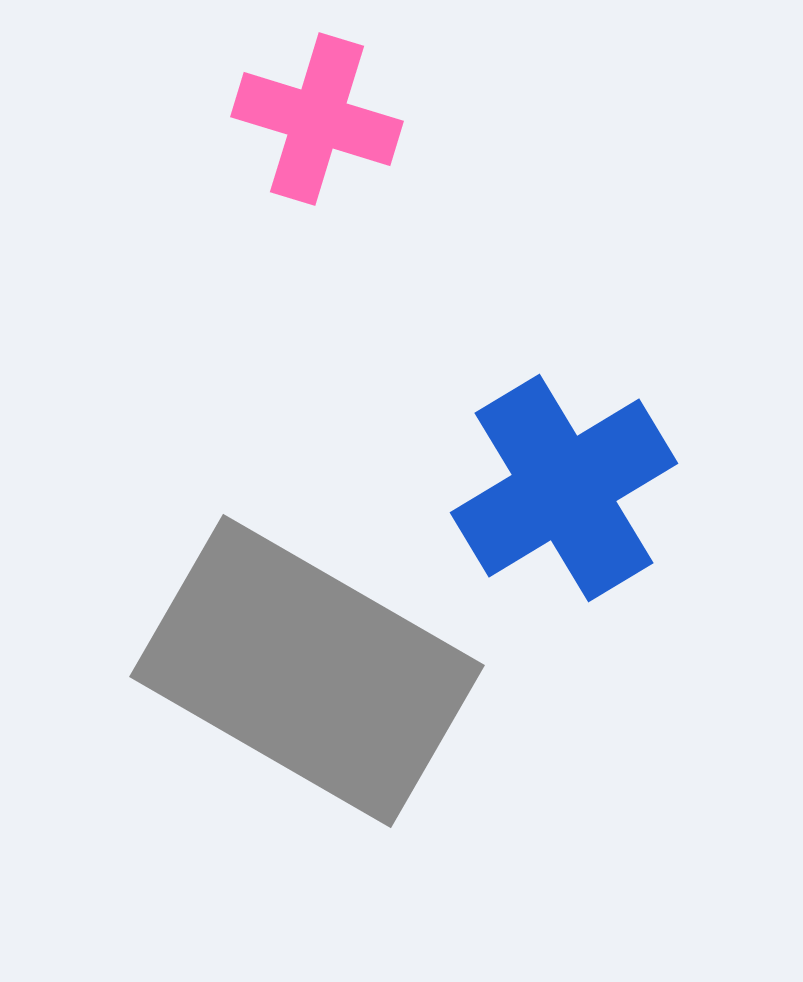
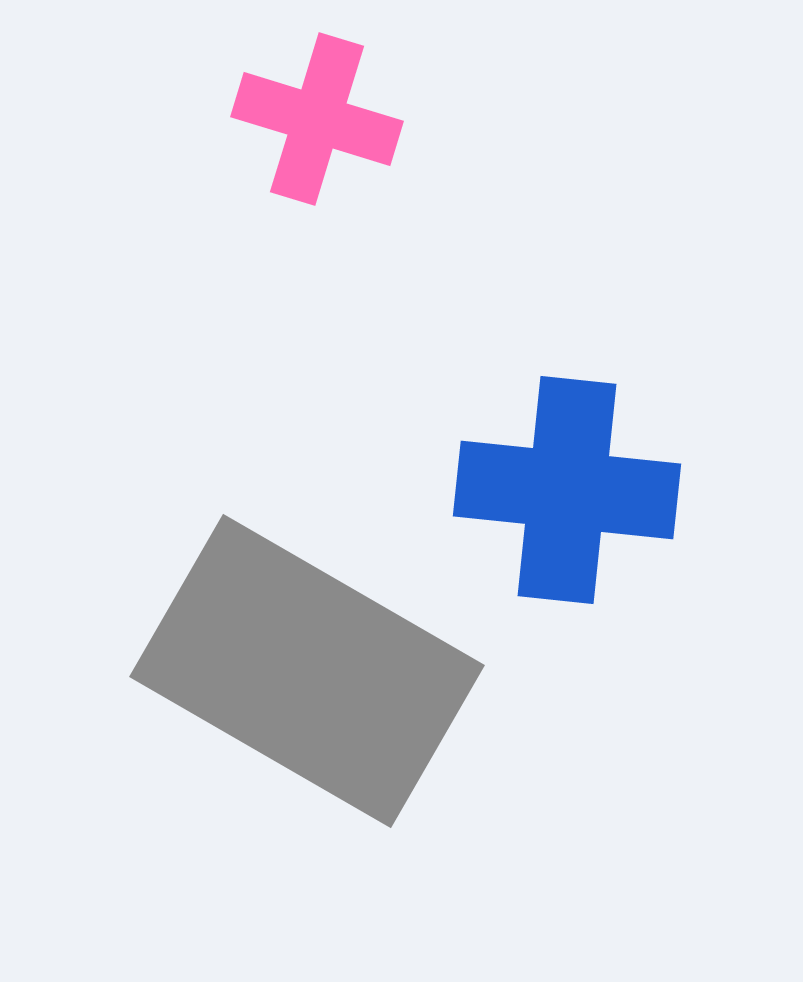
blue cross: moved 3 px right, 2 px down; rotated 37 degrees clockwise
